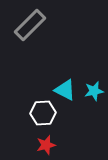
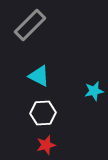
cyan triangle: moved 26 px left, 14 px up
